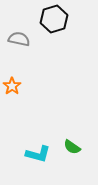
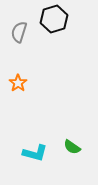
gray semicircle: moved 7 px up; rotated 85 degrees counterclockwise
orange star: moved 6 px right, 3 px up
cyan L-shape: moved 3 px left, 1 px up
